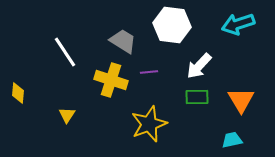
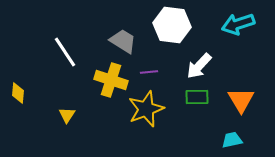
yellow star: moved 3 px left, 15 px up
